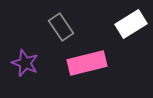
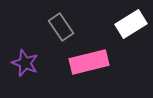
pink rectangle: moved 2 px right, 1 px up
